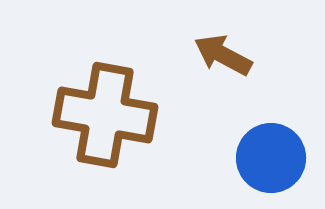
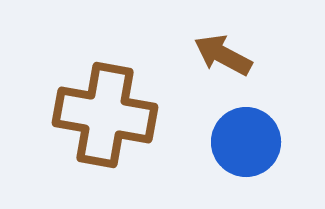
blue circle: moved 25 px left, 16 px up
